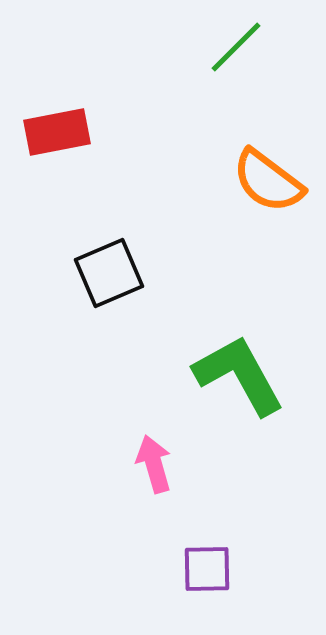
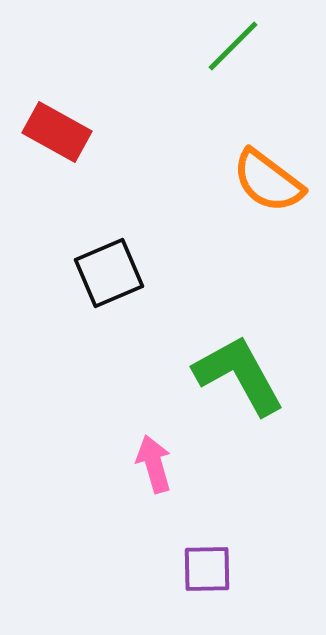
green line: moved 3 px left, 1 px up
red rectangle: rotated 40 degrees clockwise
